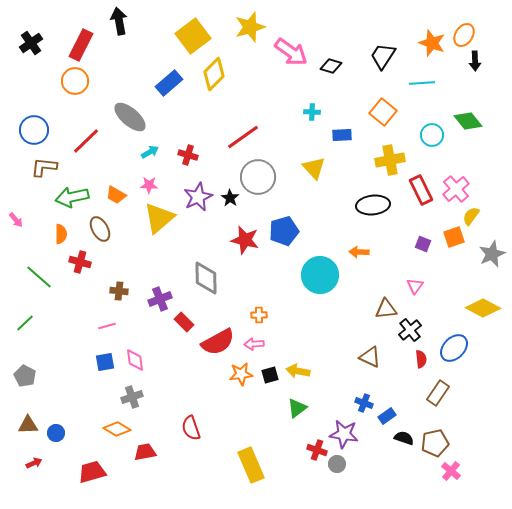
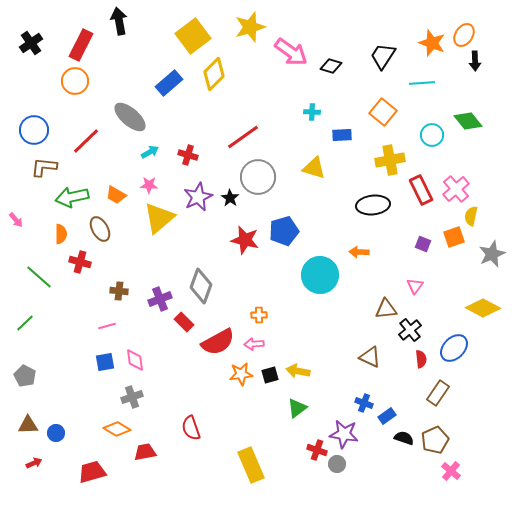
yellow triangle at (314, 168): rotated 30 degrees counterclockwise
yellow semicircle at (471, 216): rotated 24 degrees counterclockwise
gray diamond at (206, 278): moved 5 px left, 8 px down; rotated 20 degrees clockwise
brown pentagon at (435, 443): moved 3 px up; rotated 12 degrees counterclockwise
